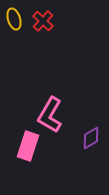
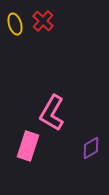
yellow ellipse: moved 1 px right, 5 px down
pink L-shape: moved 2 px right, 2 px up
purple diamond: moved 10 px down
